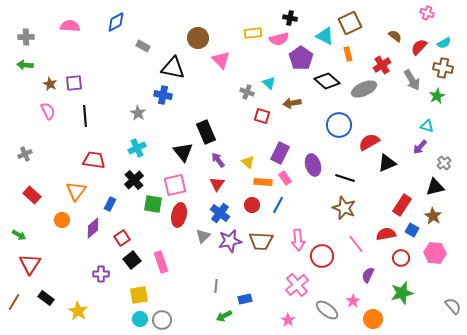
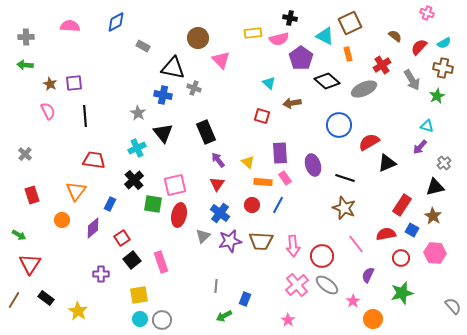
gray cross at (247, 92): moved 53 px left, 4 px up
black triangle at (183, 152): moved 20 px left, 19 px up
purple rectangle at (280, 153): rotated 30 degrees counterclockwise
gray cross at (25, 154): rotated 24 degrees counterclockwise
red rectangle at (32, 195): rotated 30 degrees clockwise
pink arrow at (298, 240): moved 5 px left, 6 px down
blue rectangle at (245, 299): rotated 56 degrees counterclockwise
brown line at (14, 302): moved 2 px up
gray ellipse at (327, 310): moved 25 px up
